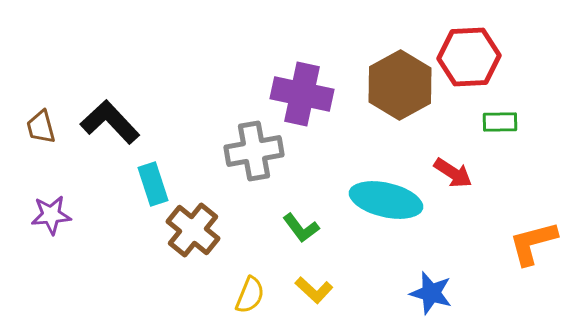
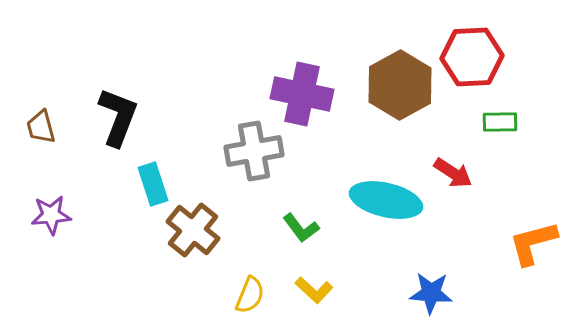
red hexagon: moved 3 px right
black L-shape: moved 8 px right, 5 px up; rotated 64 degrees clockwise
blue star: rotated 12 degrees counterclockwise
